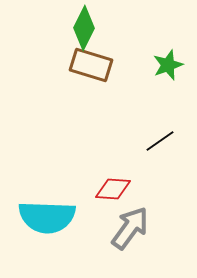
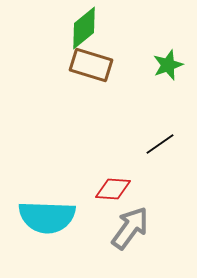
green diamond: rotated 24 degrees clockwise
black line: moved 3 px down
